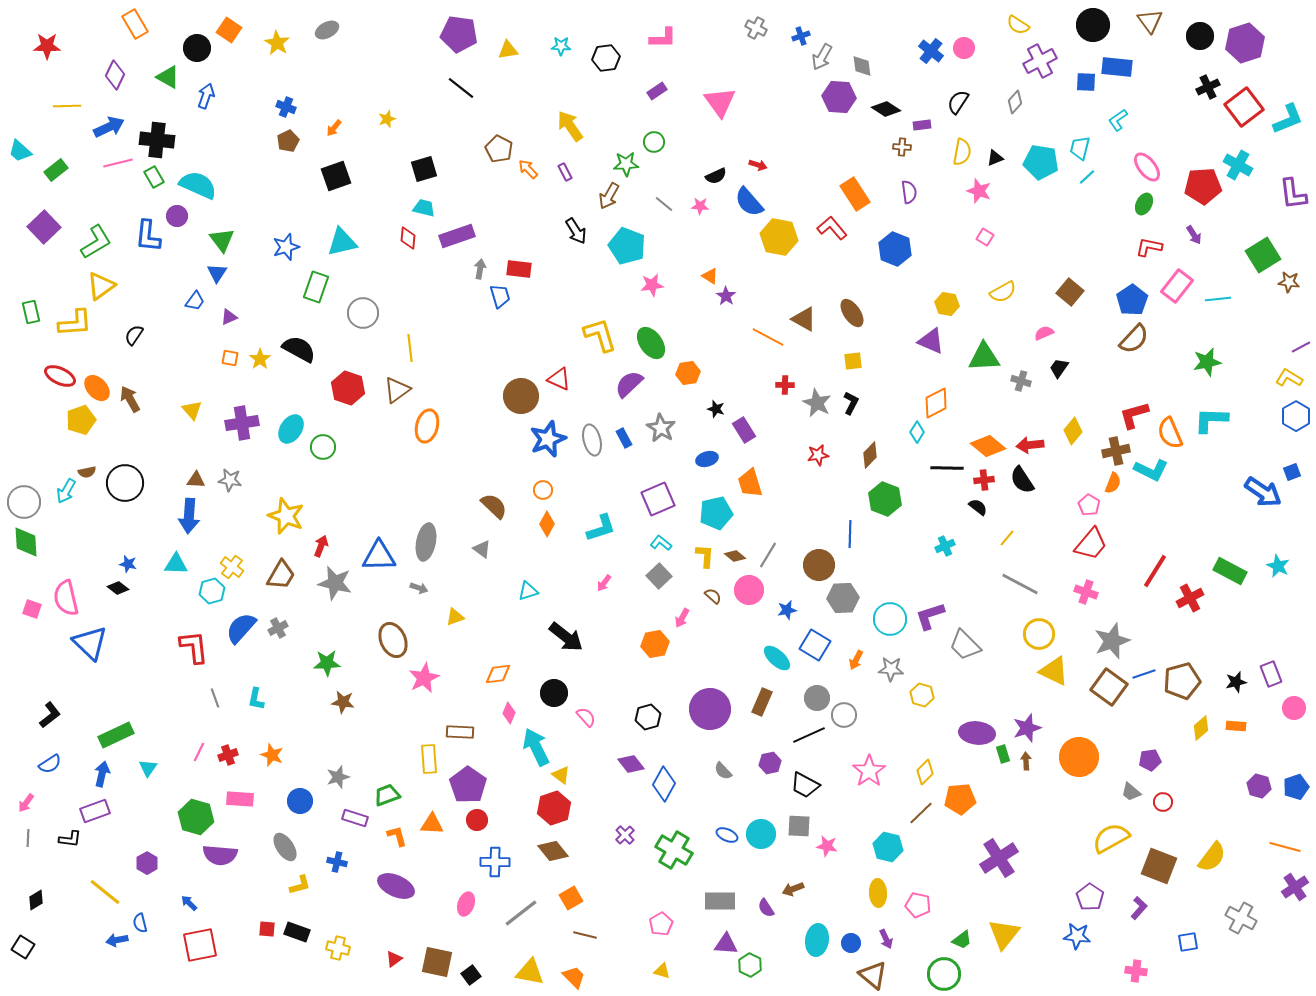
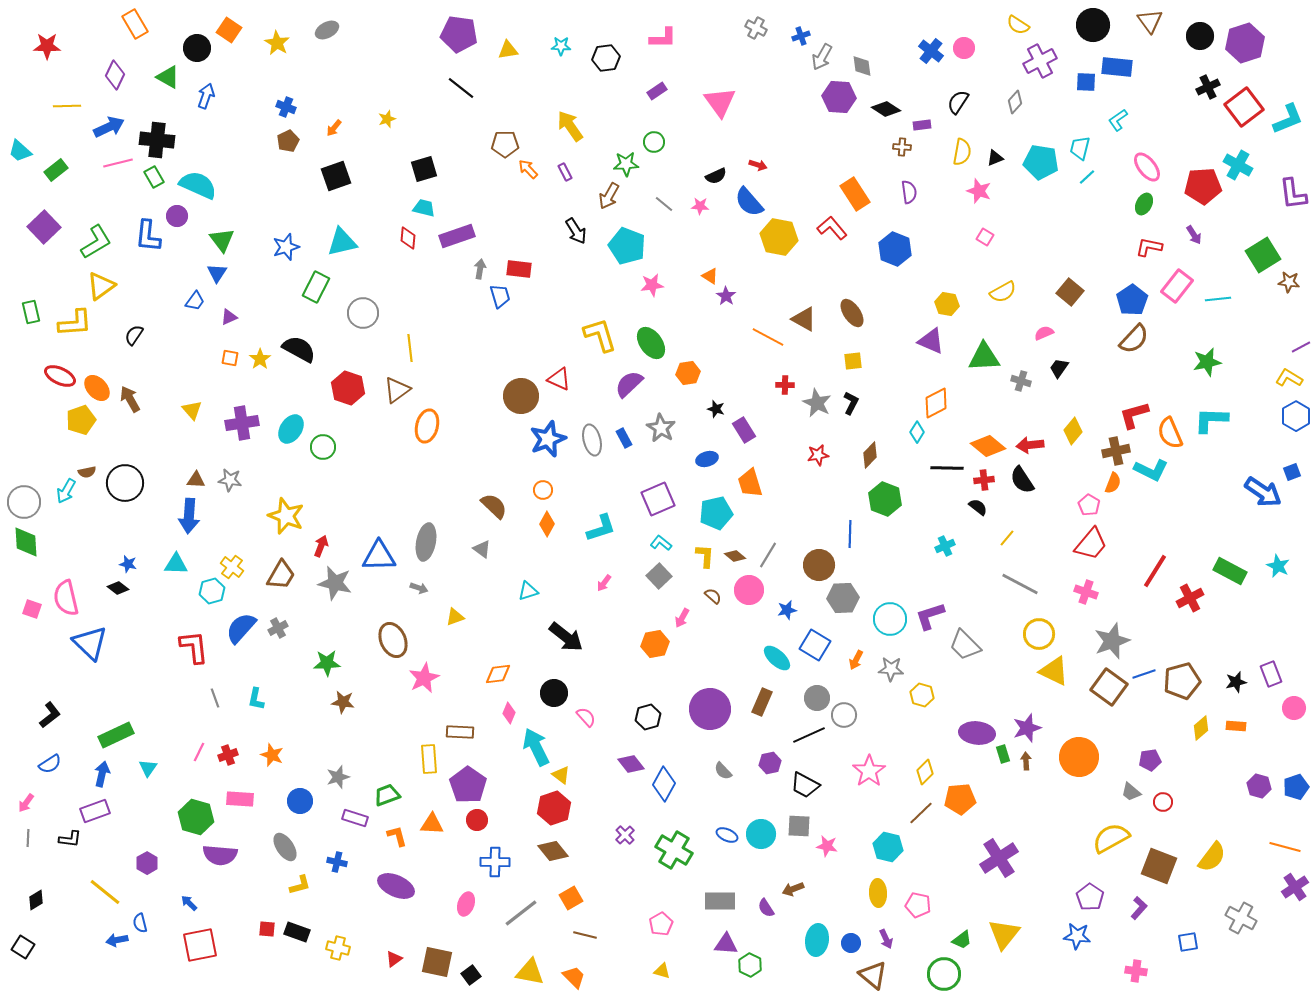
brown pentagon at (499, 149): moved 6 px right, 5 px up; rotated 28 degrees counterclockwise
green rectangle at (316, 287): rotated 8 degrees clockwise
